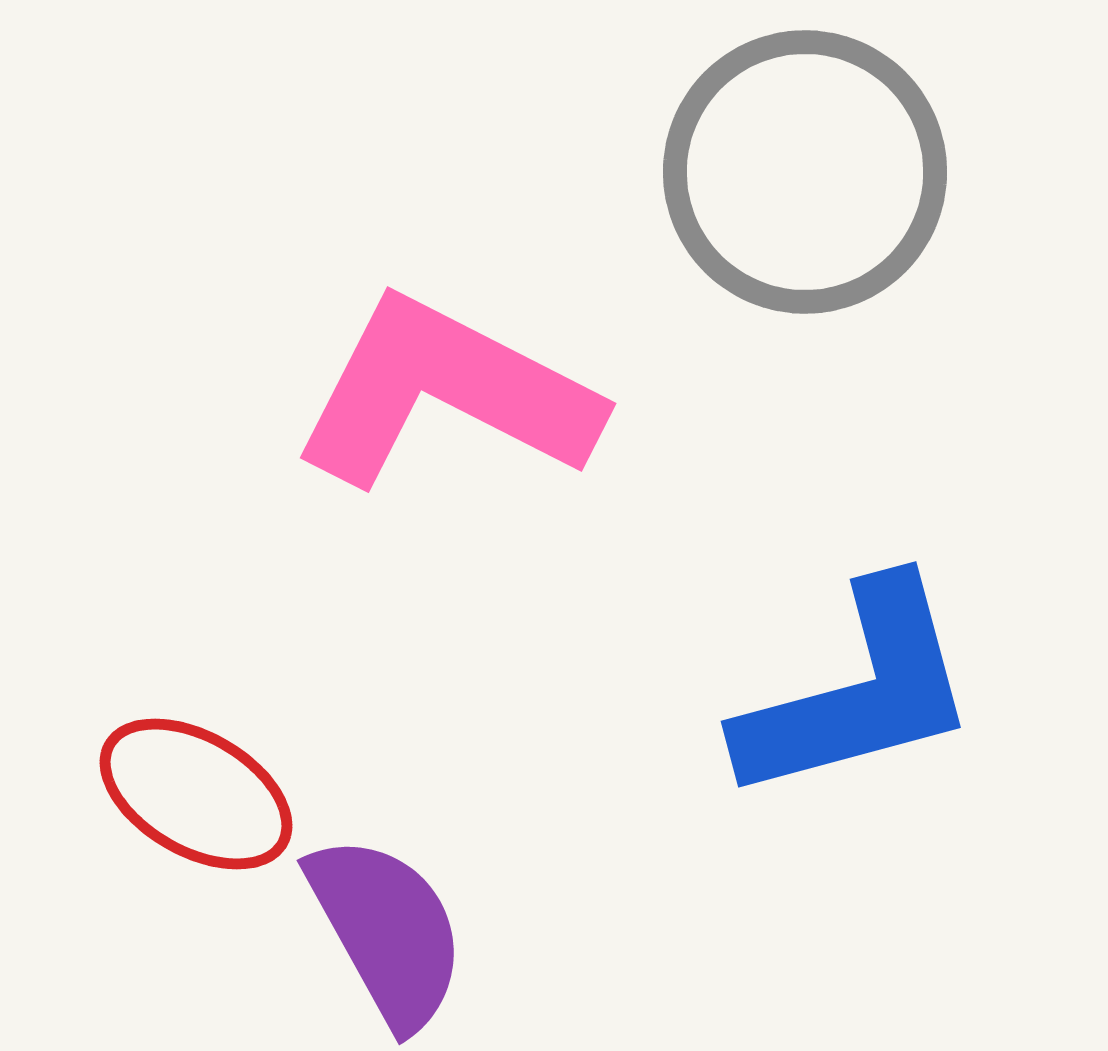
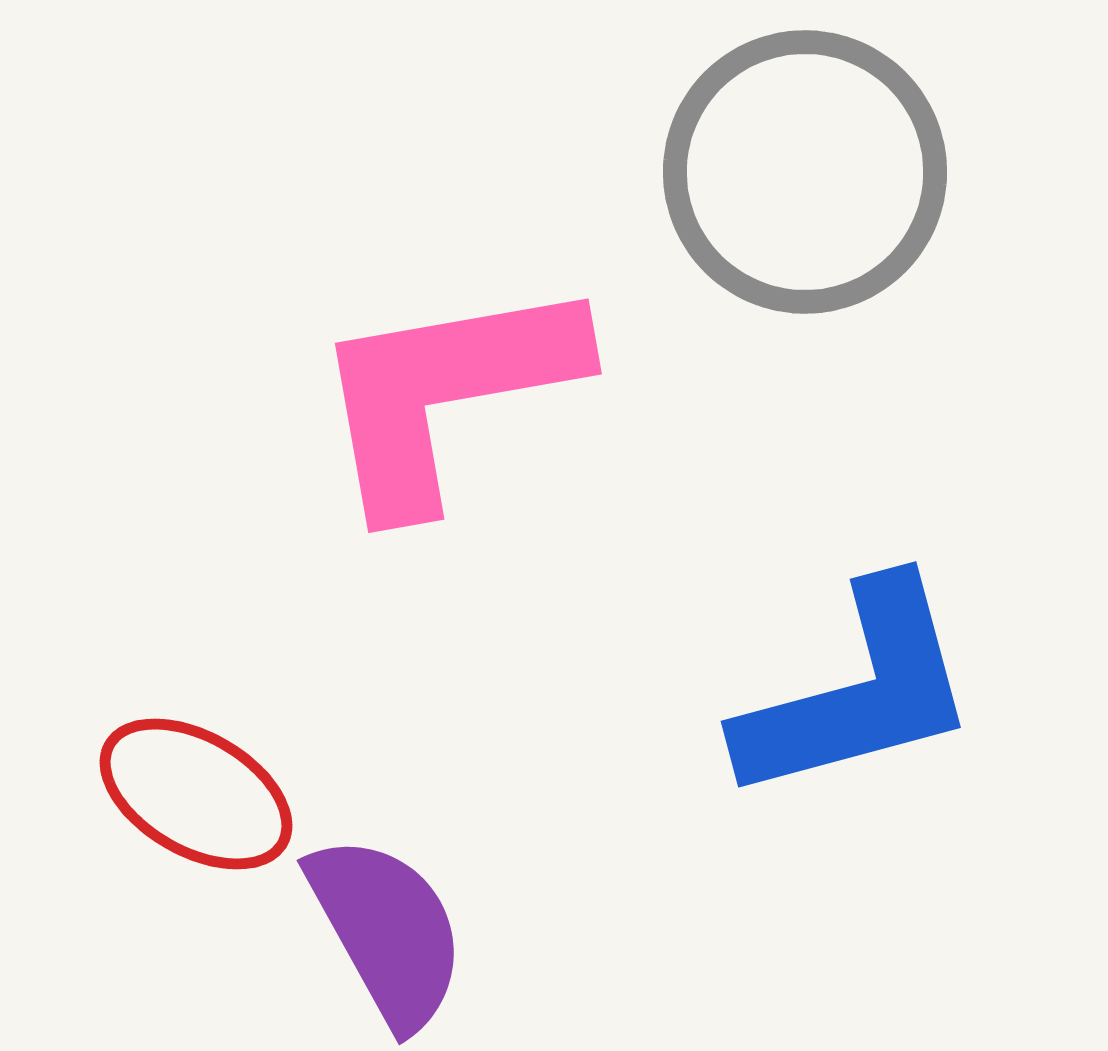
pink L-shape: rotated 37 degrees counterclockwise
